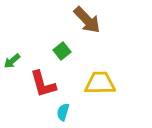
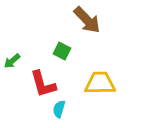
green square: rotated 24 degrees counterclockwise
cyan semicircle: moved 4 px left, 3 px up
